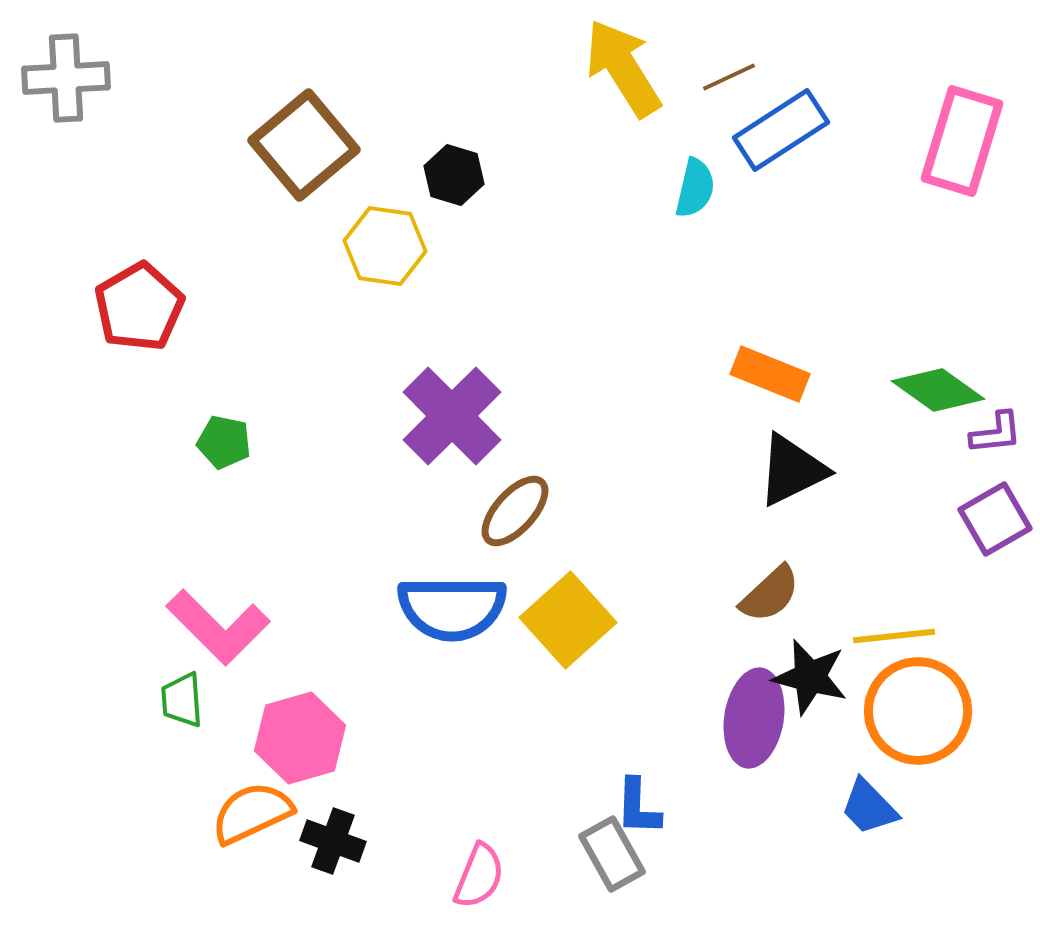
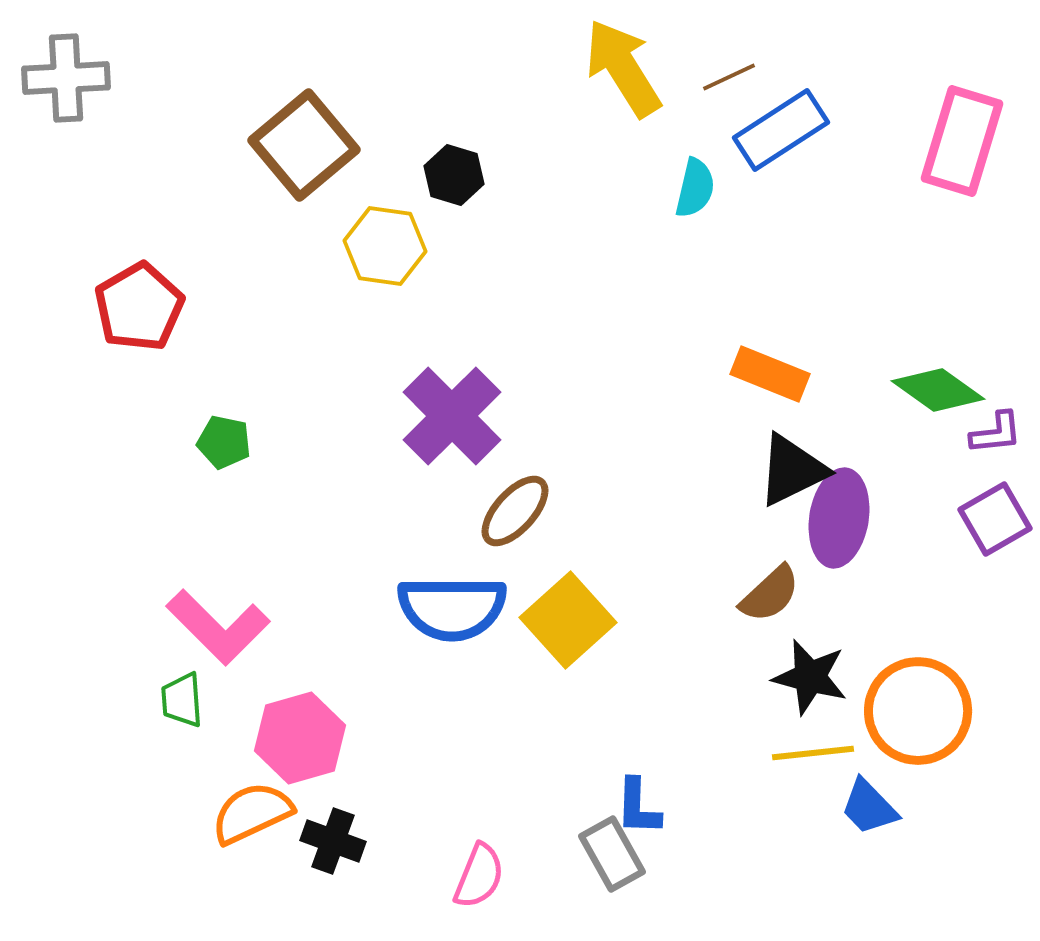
yellow line: moved 81 px left, 117 px down
purple ellipse: moved 85 px right, 200 px up
